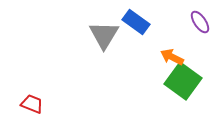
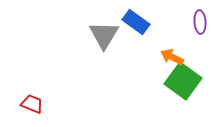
purple ellipse: rotated 30 degrees clockwise
